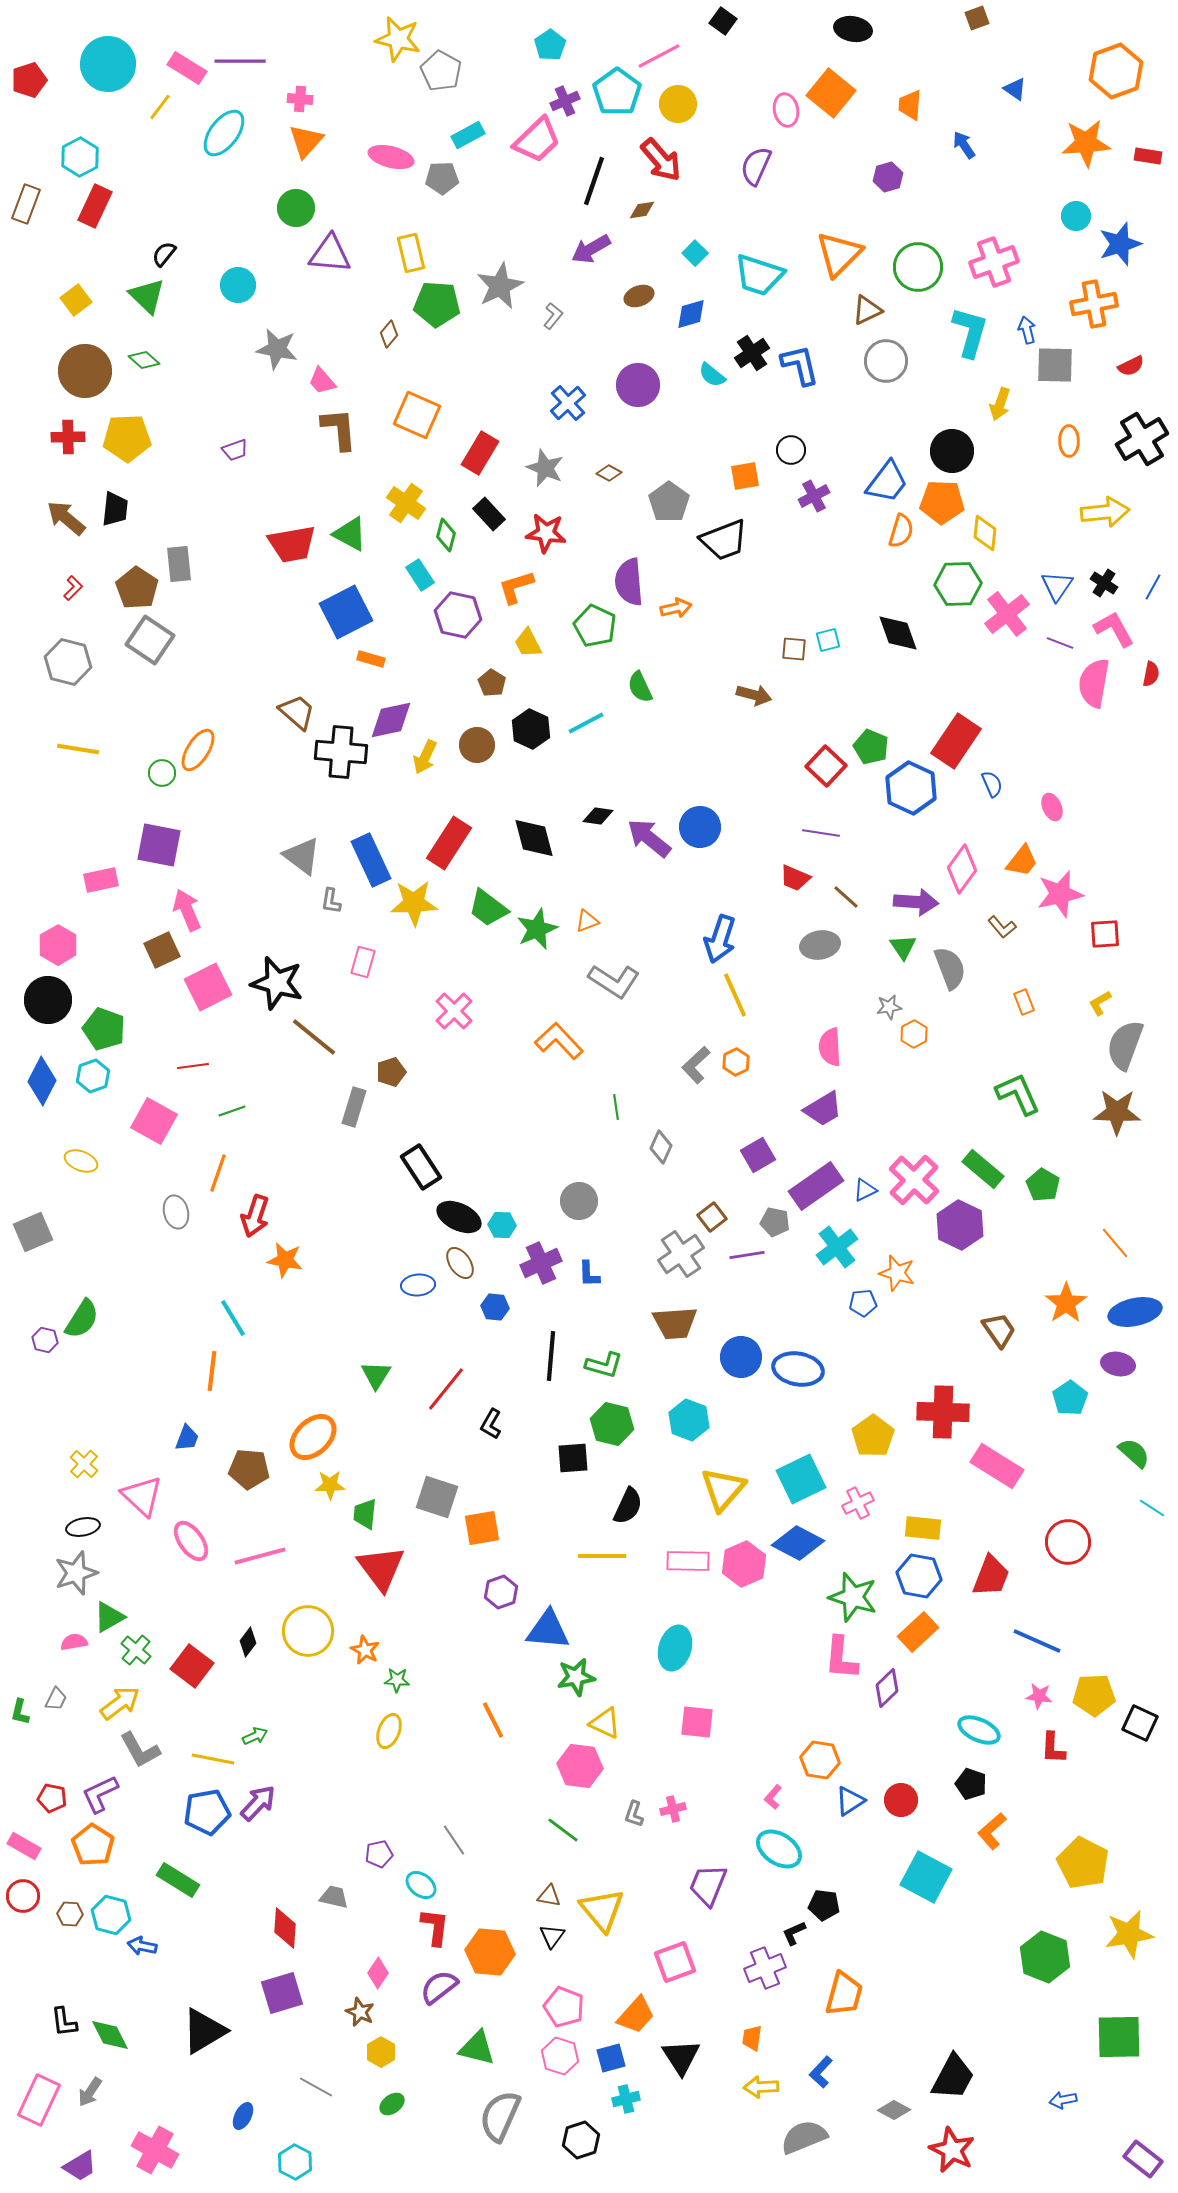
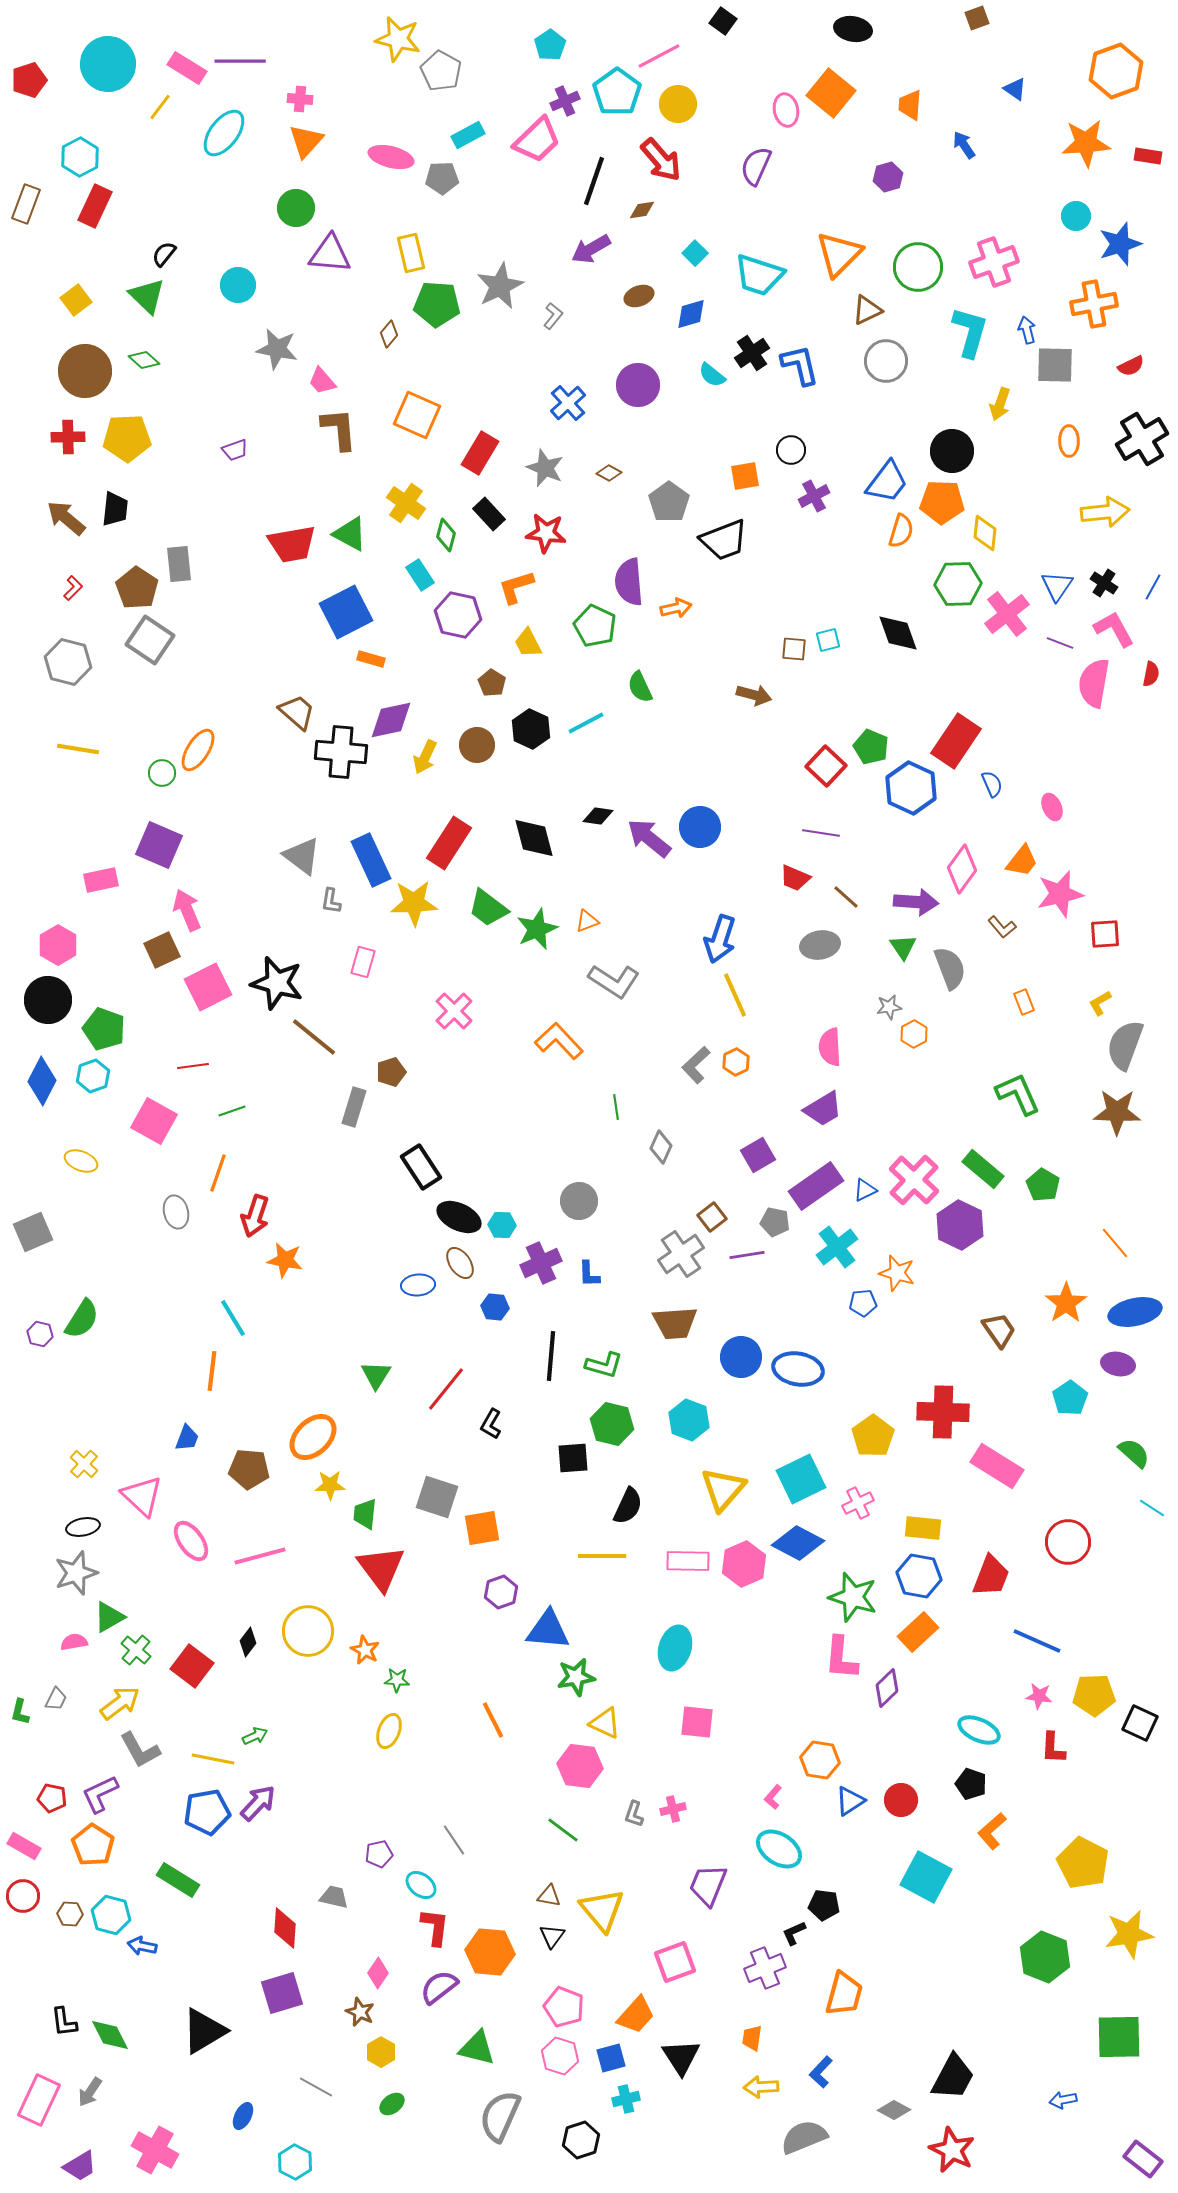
purple square at (159, 845): rotated 12 degrees clockwise
purple hexagon at (45, 1340): moved 5 px left, 6 px up
